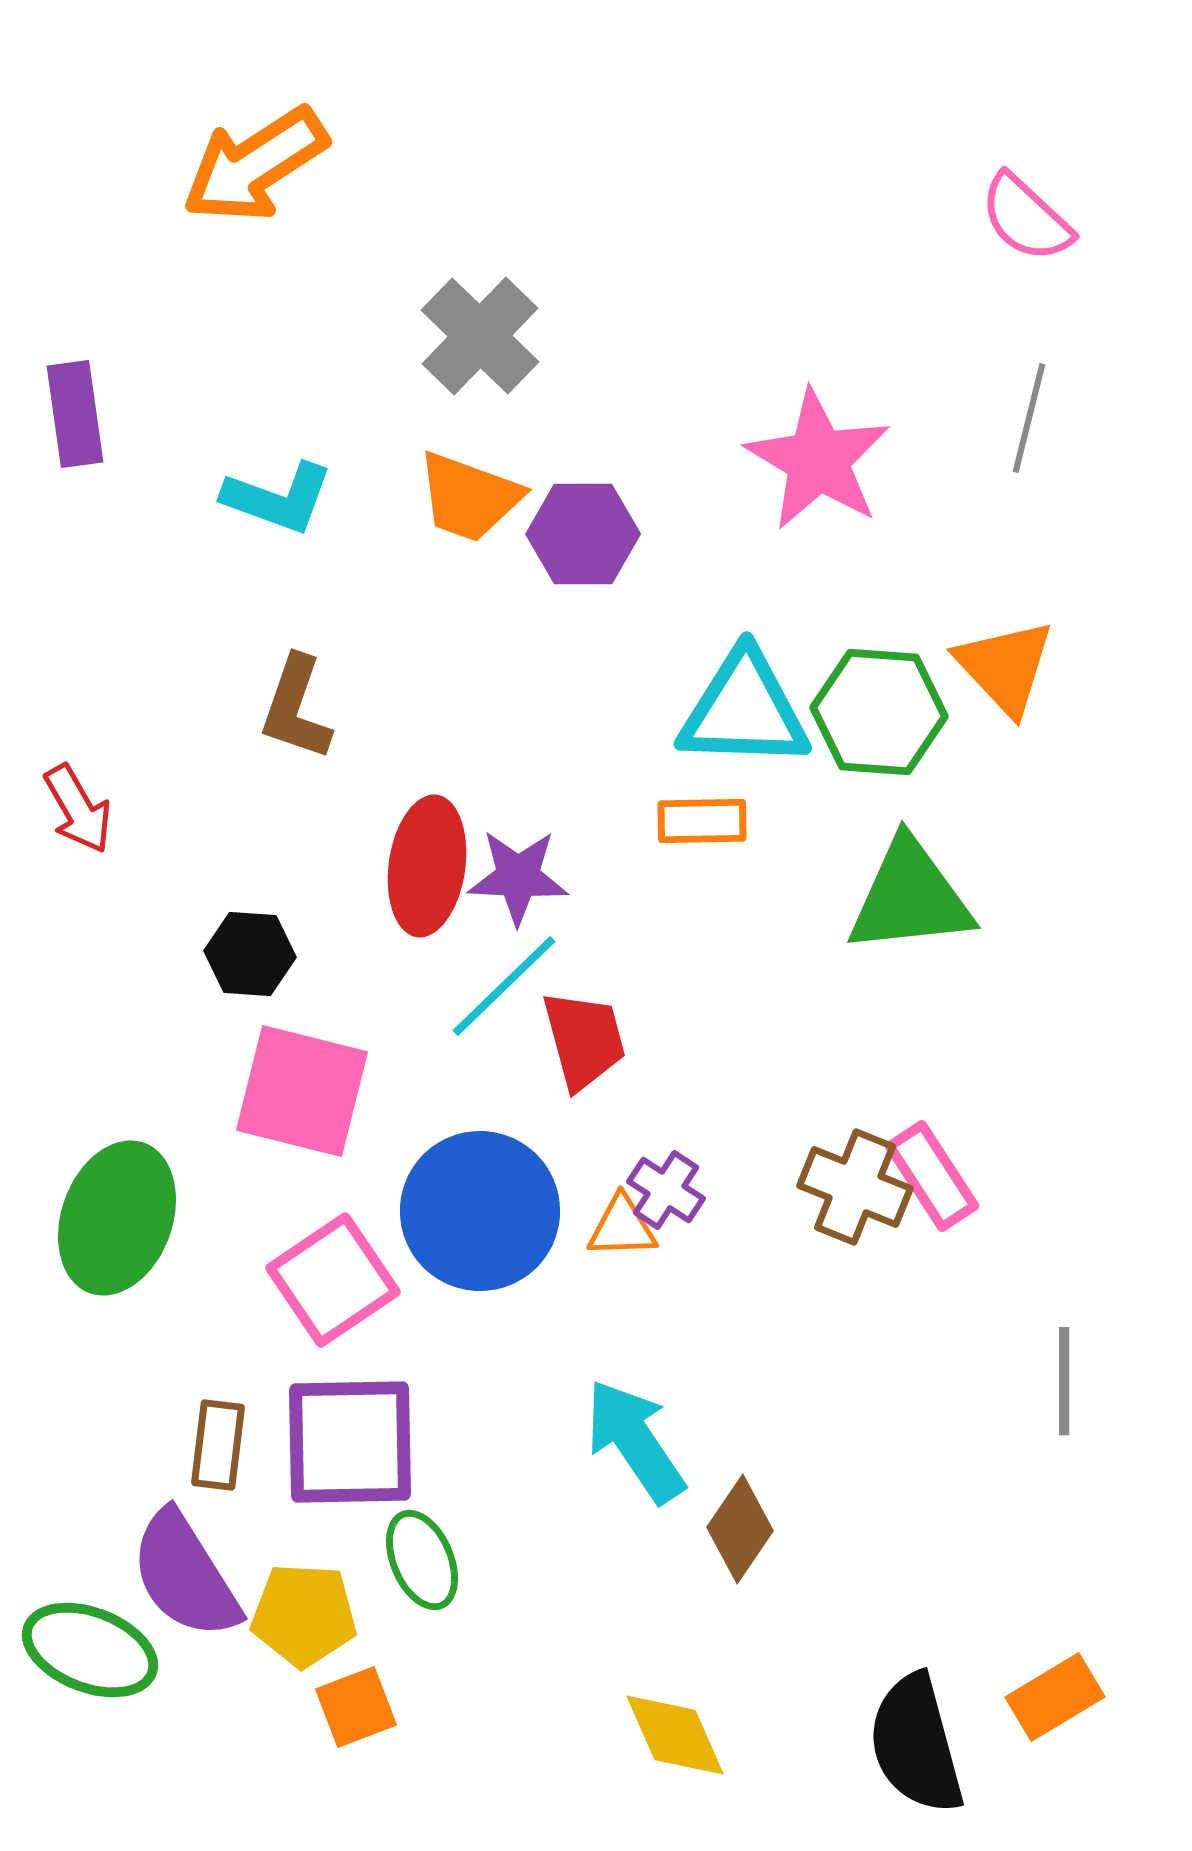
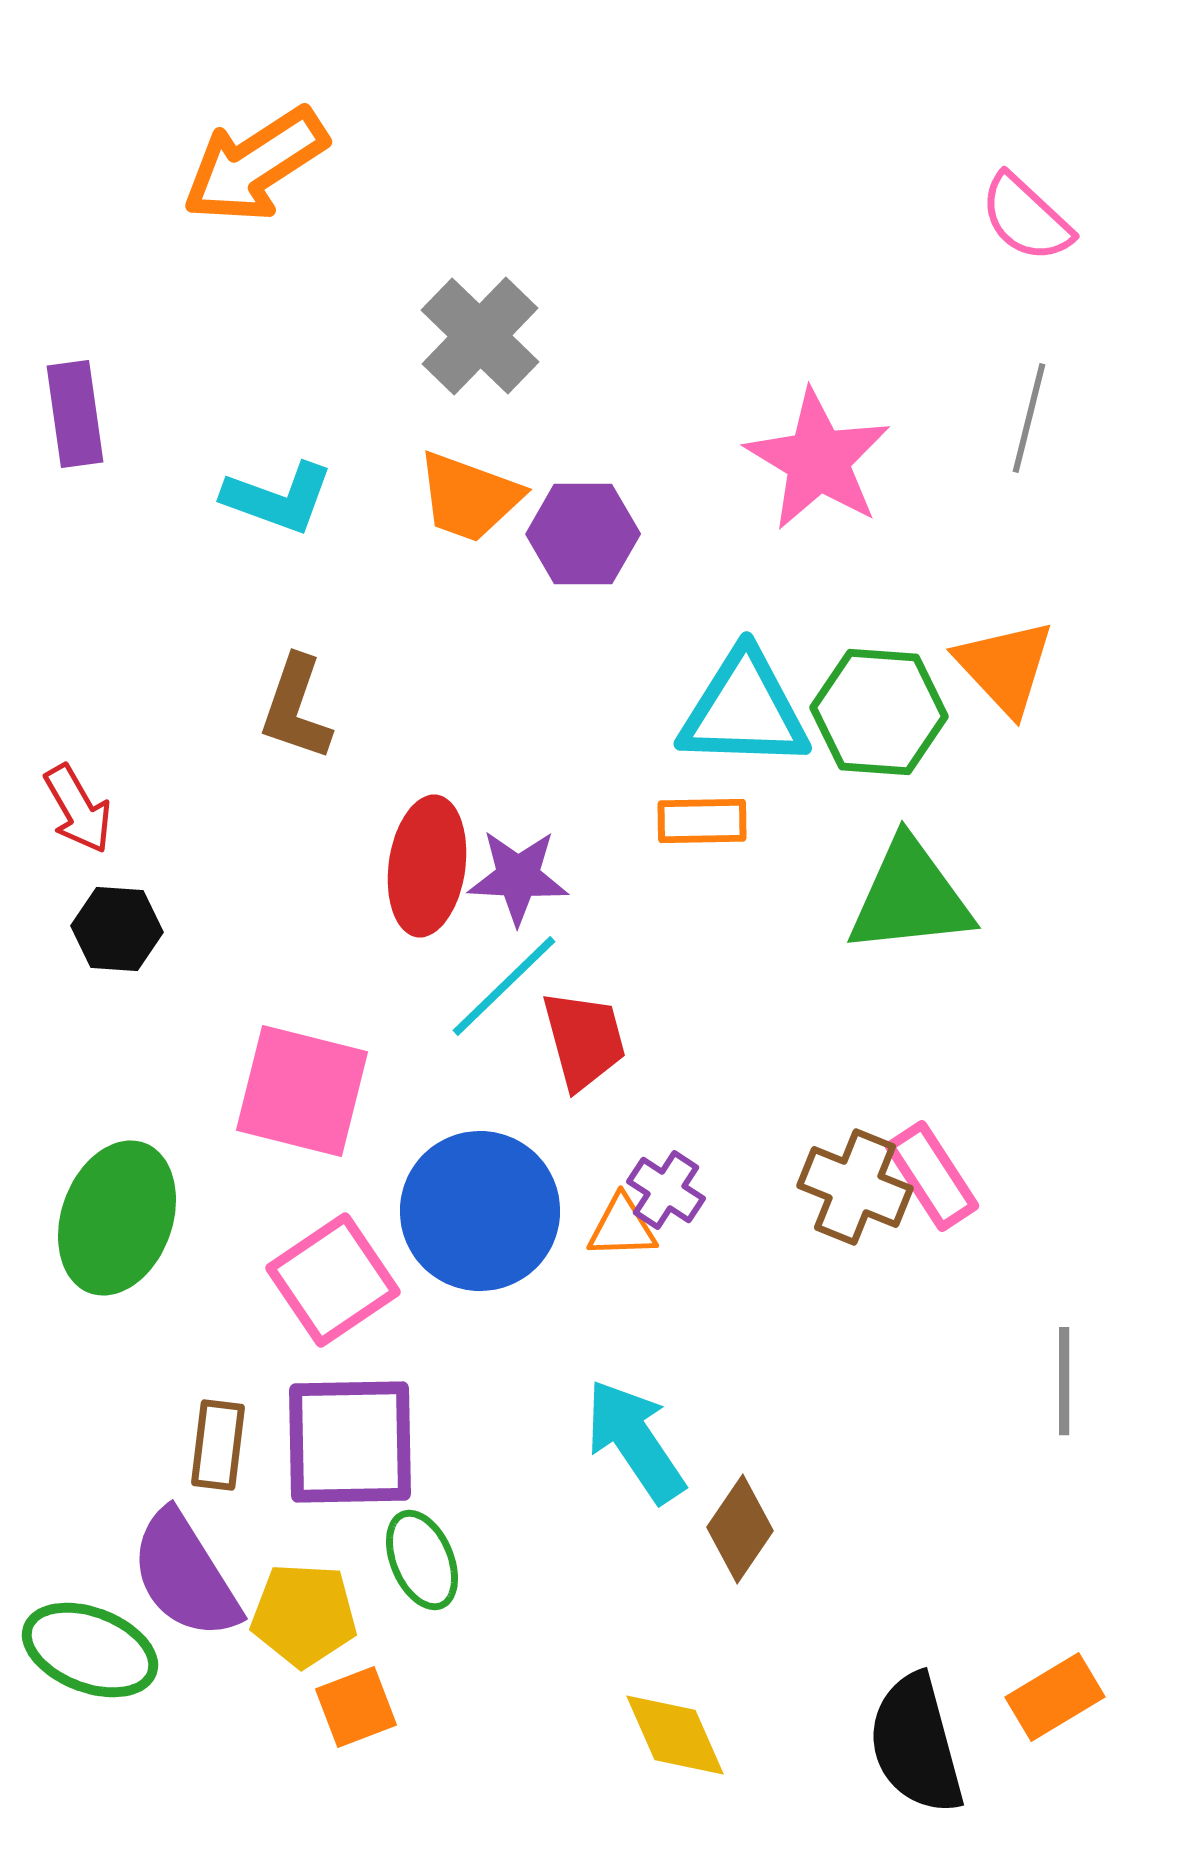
black hexagon at (250, 954): moved 133 px left, 25 px up
